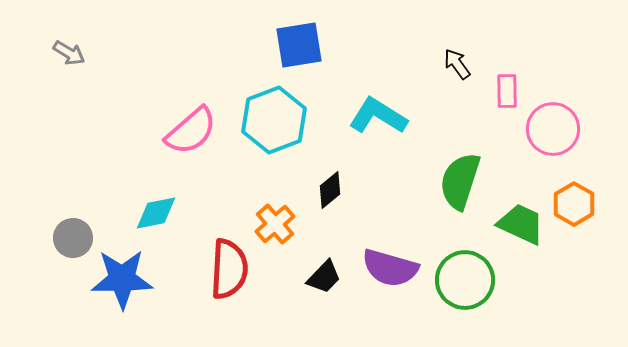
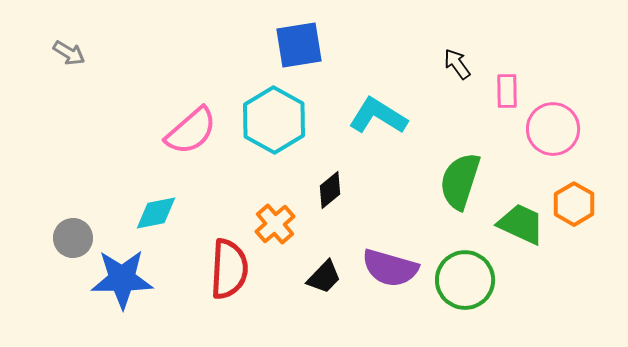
cyan hexagon: rotated 10 degrees counterclockwise
